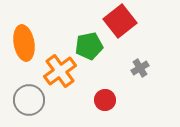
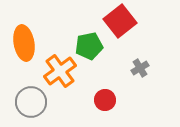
gray circle: moved 2 px right, 2 px down
